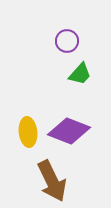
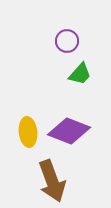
brown arrow: rotated 6 degrees clockwise
